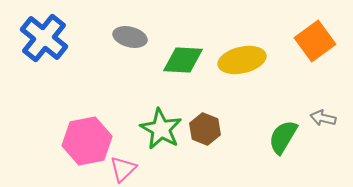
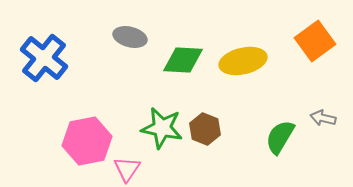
blue cross: moved 20 px down
yellow ellipse: moved 1 px right, 1 px down
green star: moved 1 px right, 1 px up; rotated 18 degrees counterclockwise
green semicircle: moved 3 px left
pink triangle: moved 4 px right; rotated 12 degrees counterclockwise
